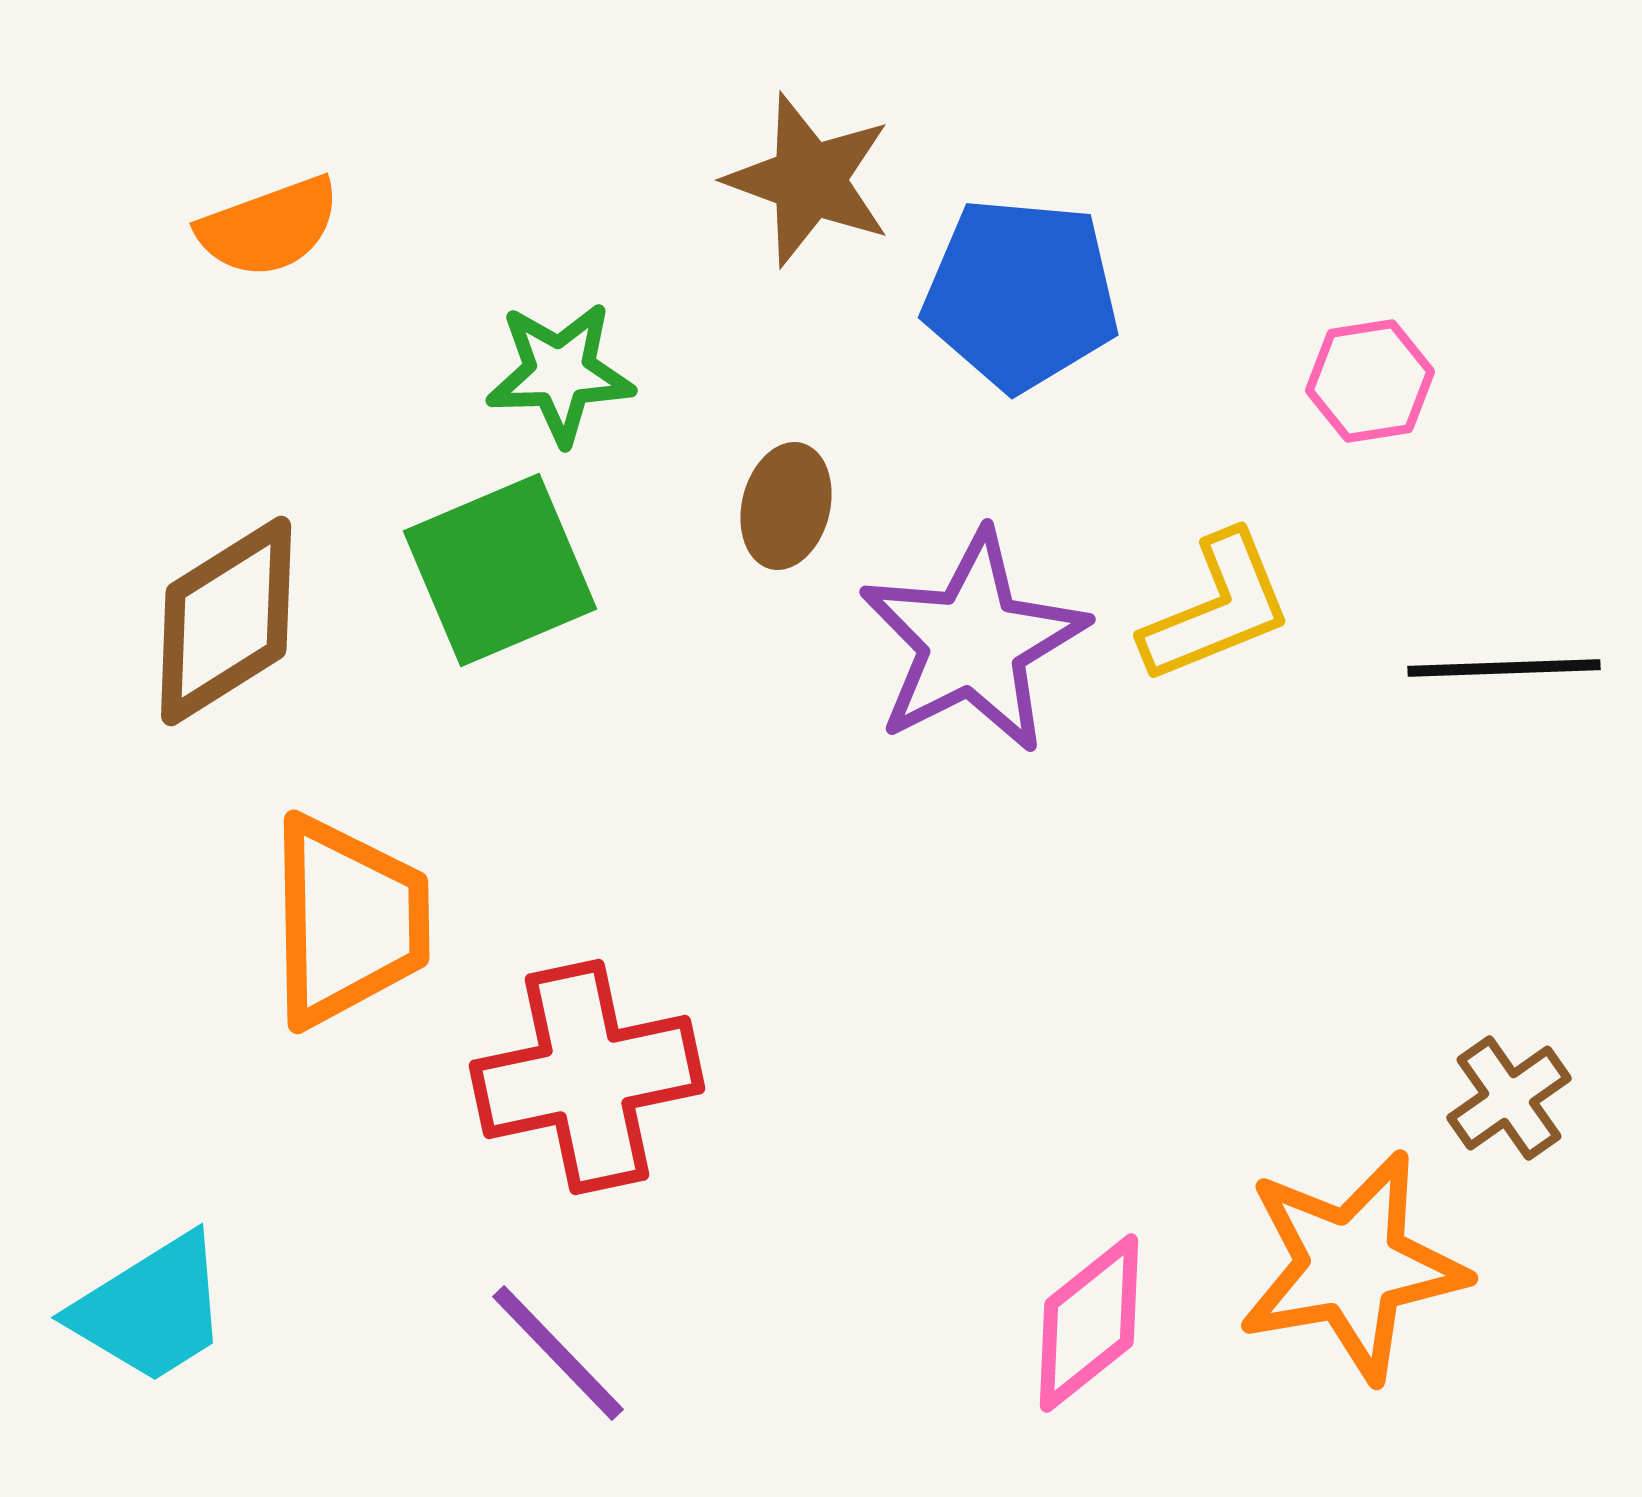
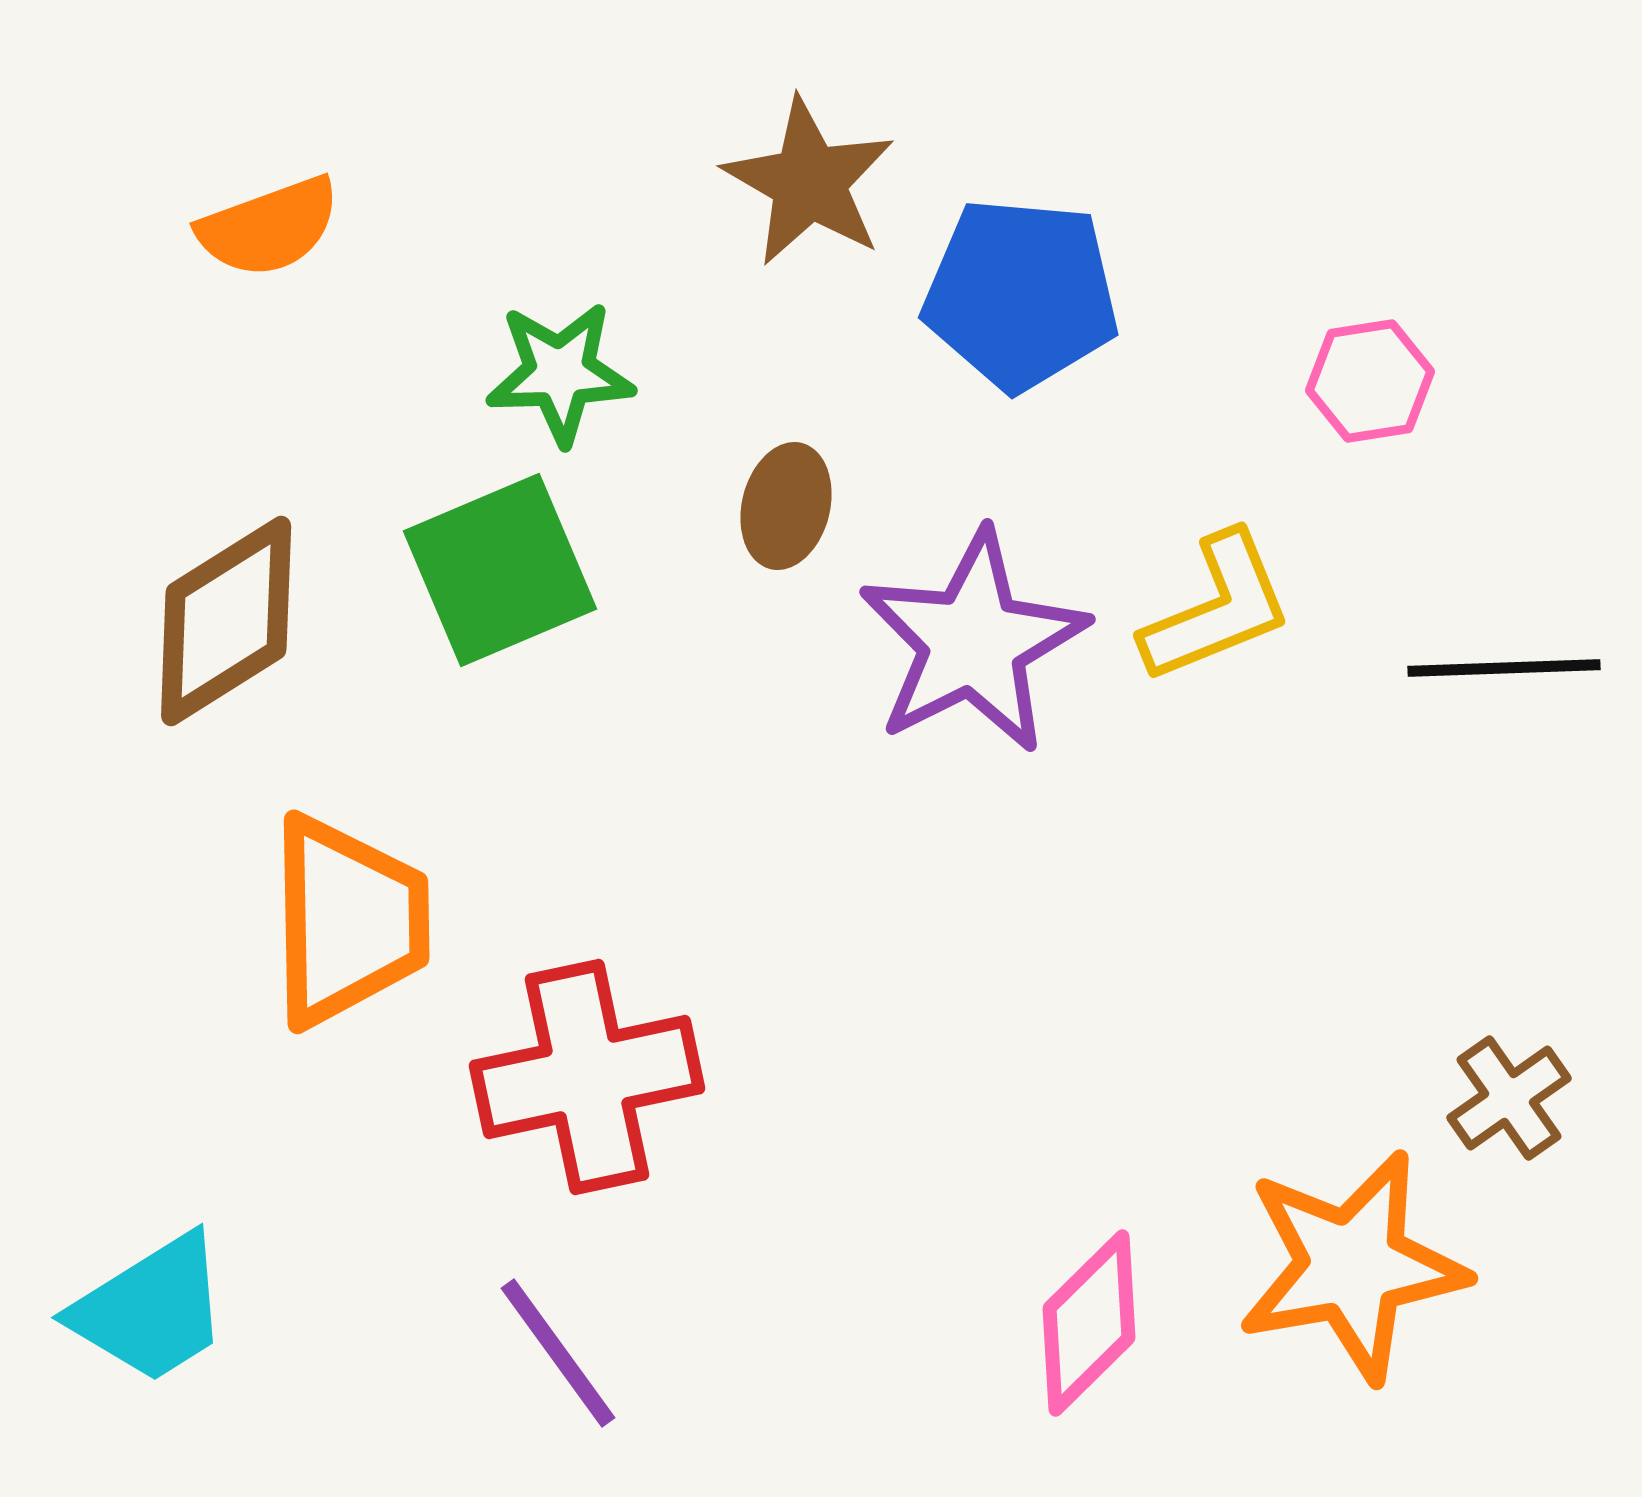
brown star: moved 2 px down; rotated 10 degrees clockwise
pink diamond: rotated 6 degrees counterclockwise
purple line: rotated 8 degrees clockwise
